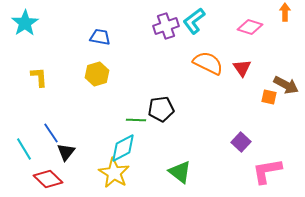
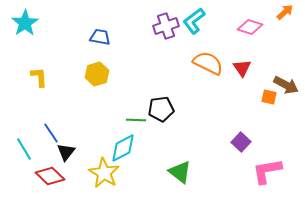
orange arrow: rotated 48 degrees clockwise
yellow star: moved 10 px left
red diamond: moved 2 px right, 3 px up
